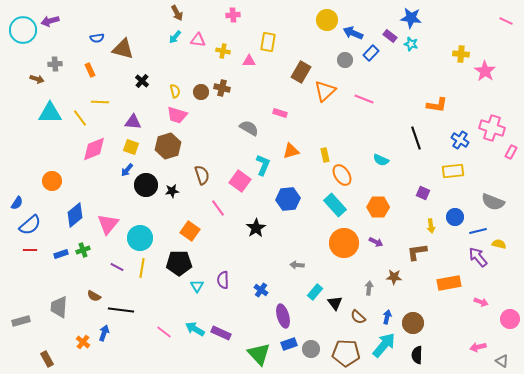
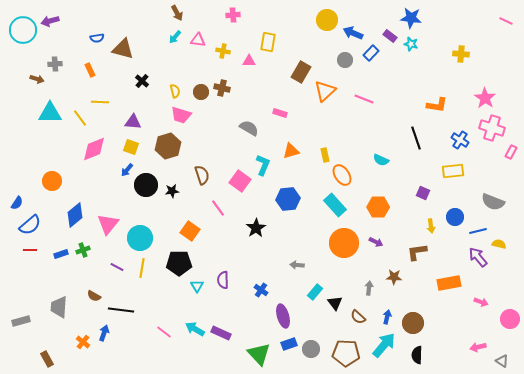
pink star at (485, 71): moved 27 px down
pink trapezoid at (177, 115): moved 4 px right
